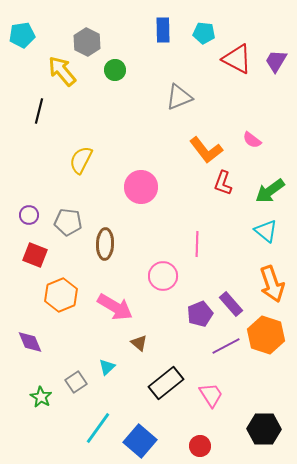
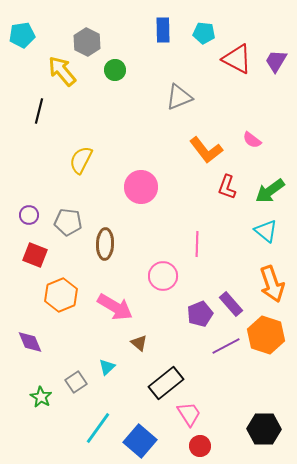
red L-shape at (223, 183): moved 4 px right, 4 px down
pink trapezoid at (211, 395): moved 22 px left, 19 px down
